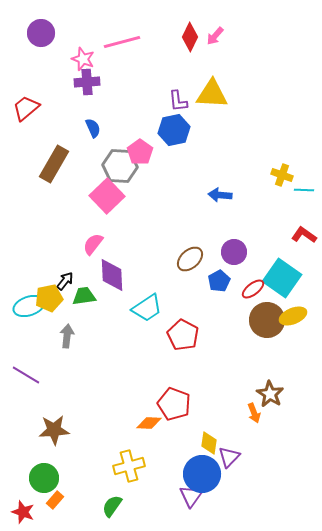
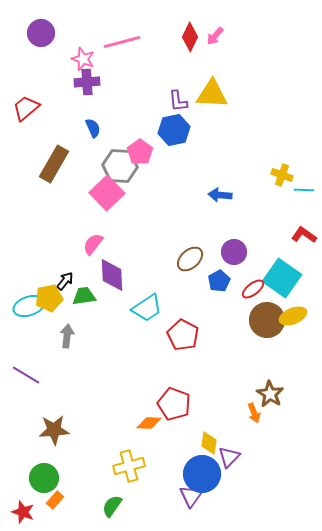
pink square at (107, 196): moved 3 px up
